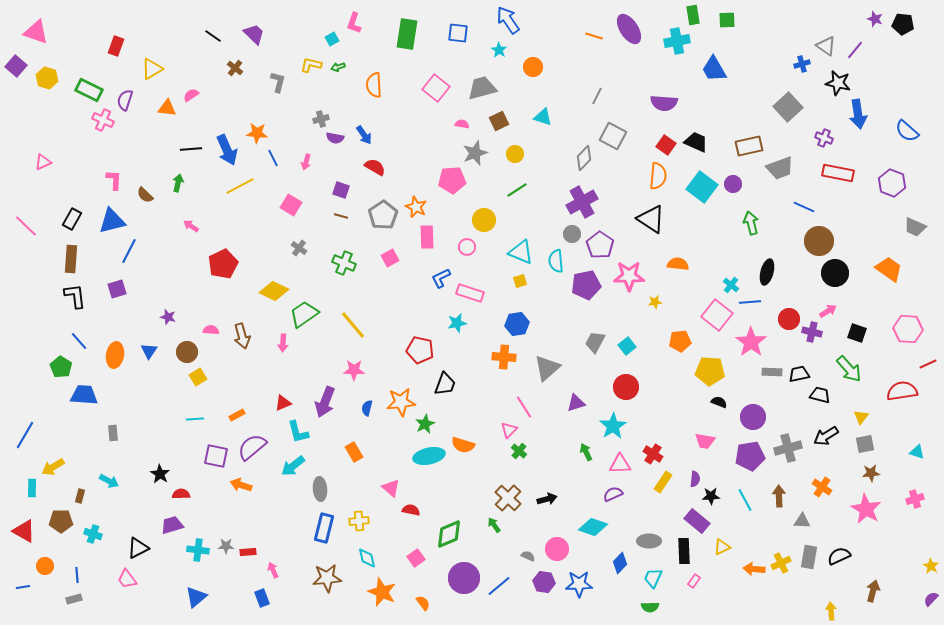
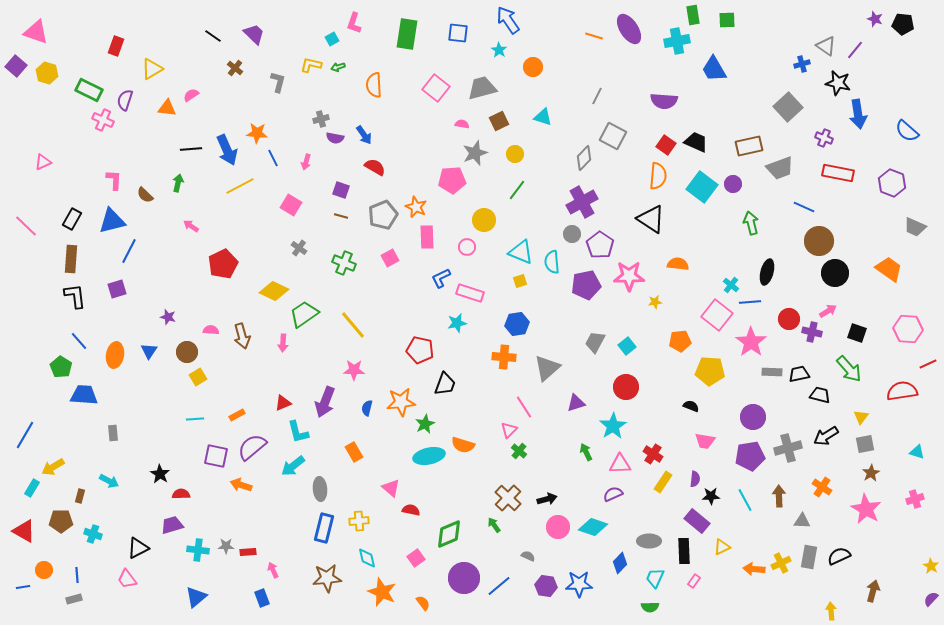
yellow hexagon at (47, 78): moved 5 px up
purple semicircle at (664, 103): moved 2 px up
green line at (517, 190): rotated 20 degrees counterclockwise
gray pentagon at (383, 215): rotated 12 degrees clockwise
cyan semicircle at (556, 261): moved 4 px left, 1 px down
black semicircle at (719, 402): moved 28 px left, 4 px down
brown star at (871, 473): rotated 24 degrees counterclockwise
cyan rectangle at (32, 488): rotated 30 degrees clockwise
pink circle at (557, 549): moved 1 px right, 22 px up
orange circle at (45, 566): moved 1 px left, 4 px down
cyan trapezoid at (653, 578): moved 2 px right
purple hexagon at (544, 582): moved 2 px right, 4 px down
